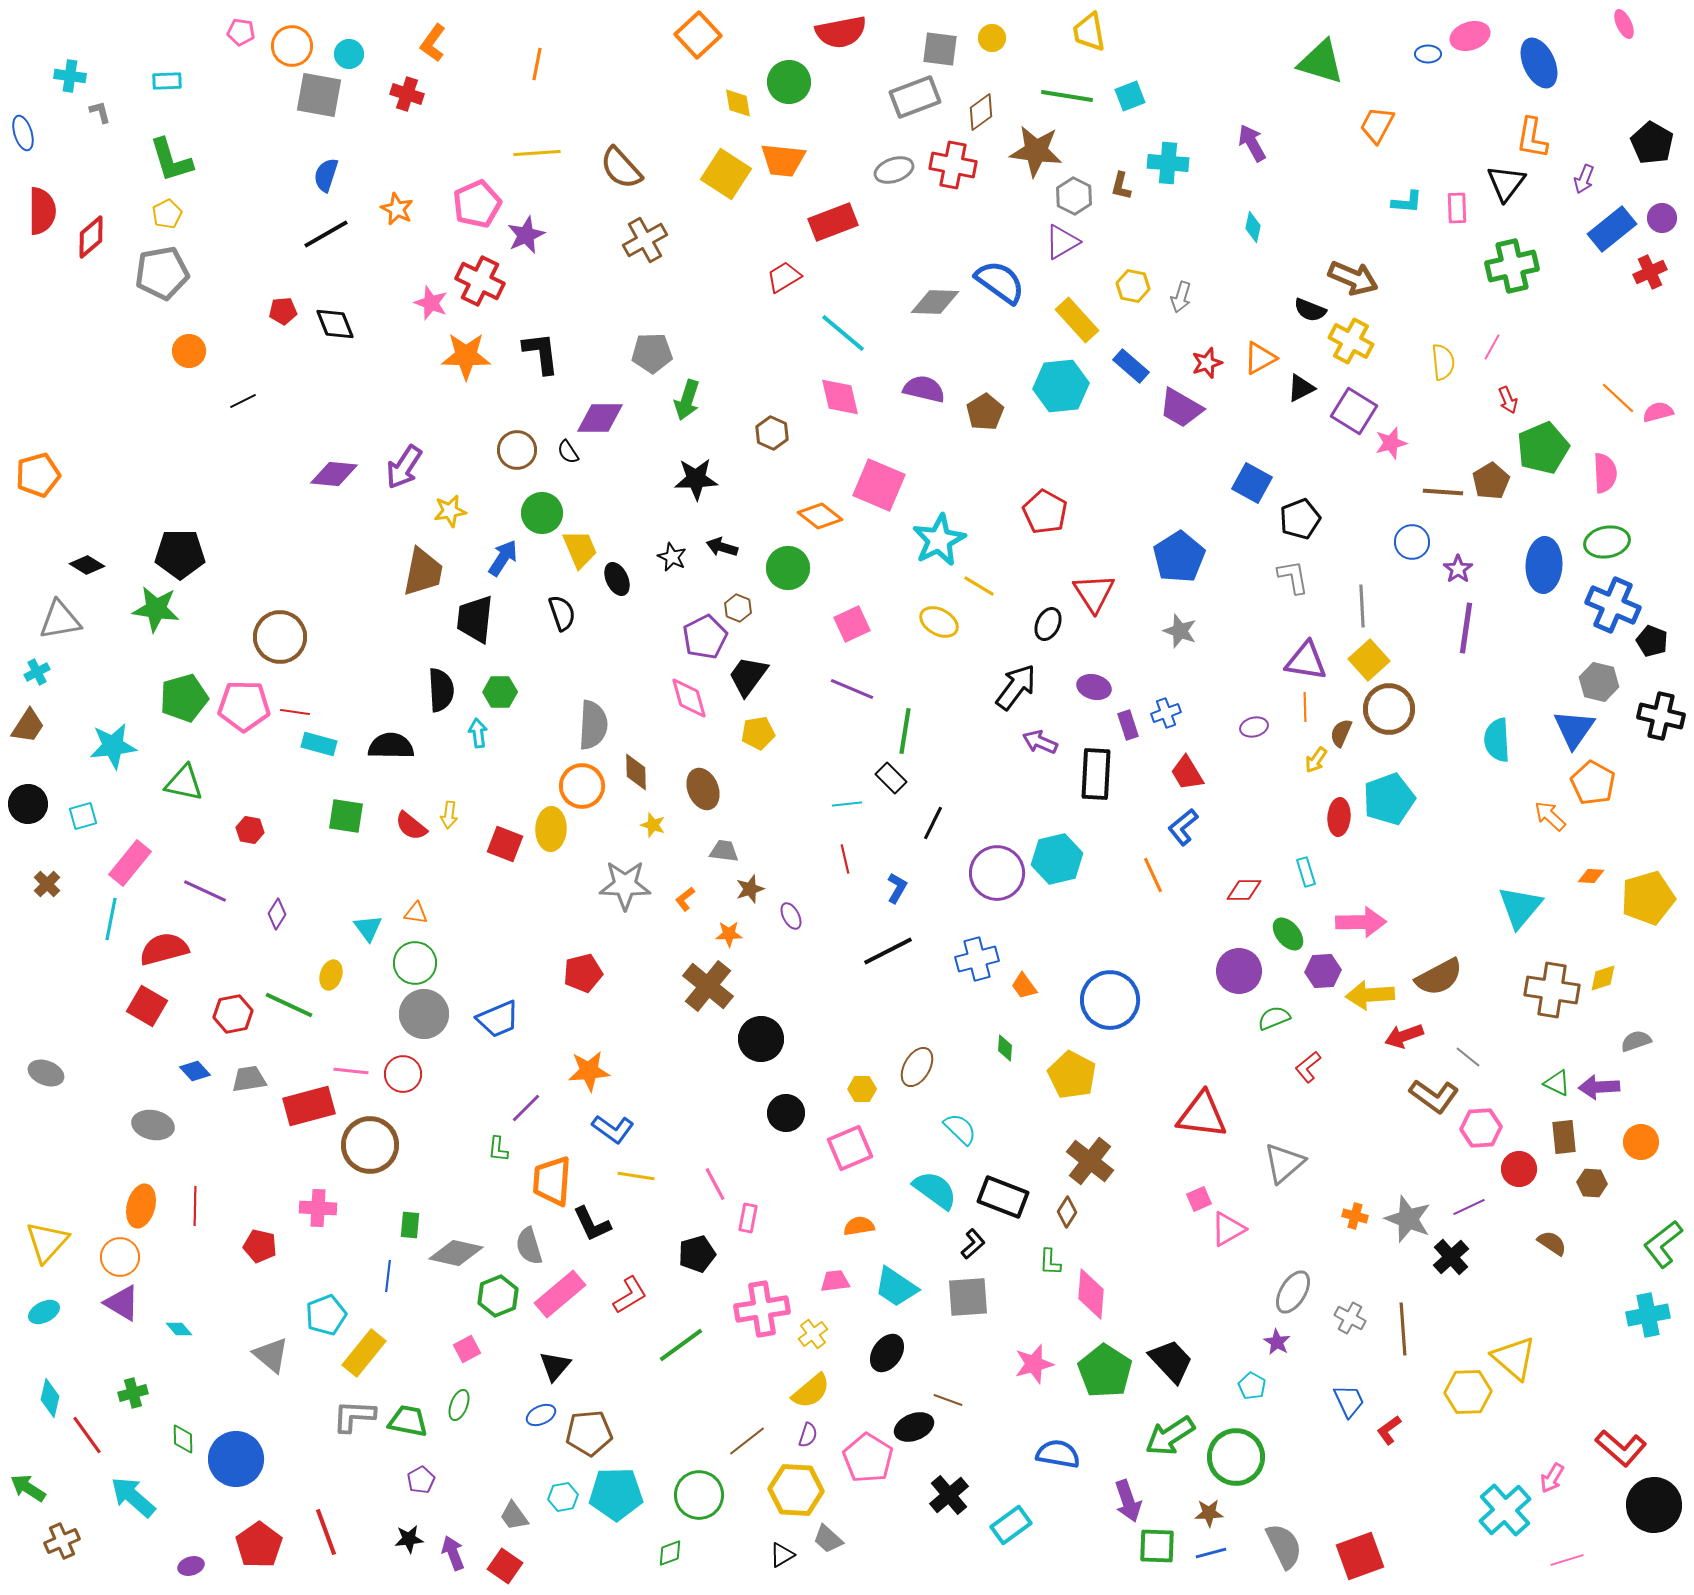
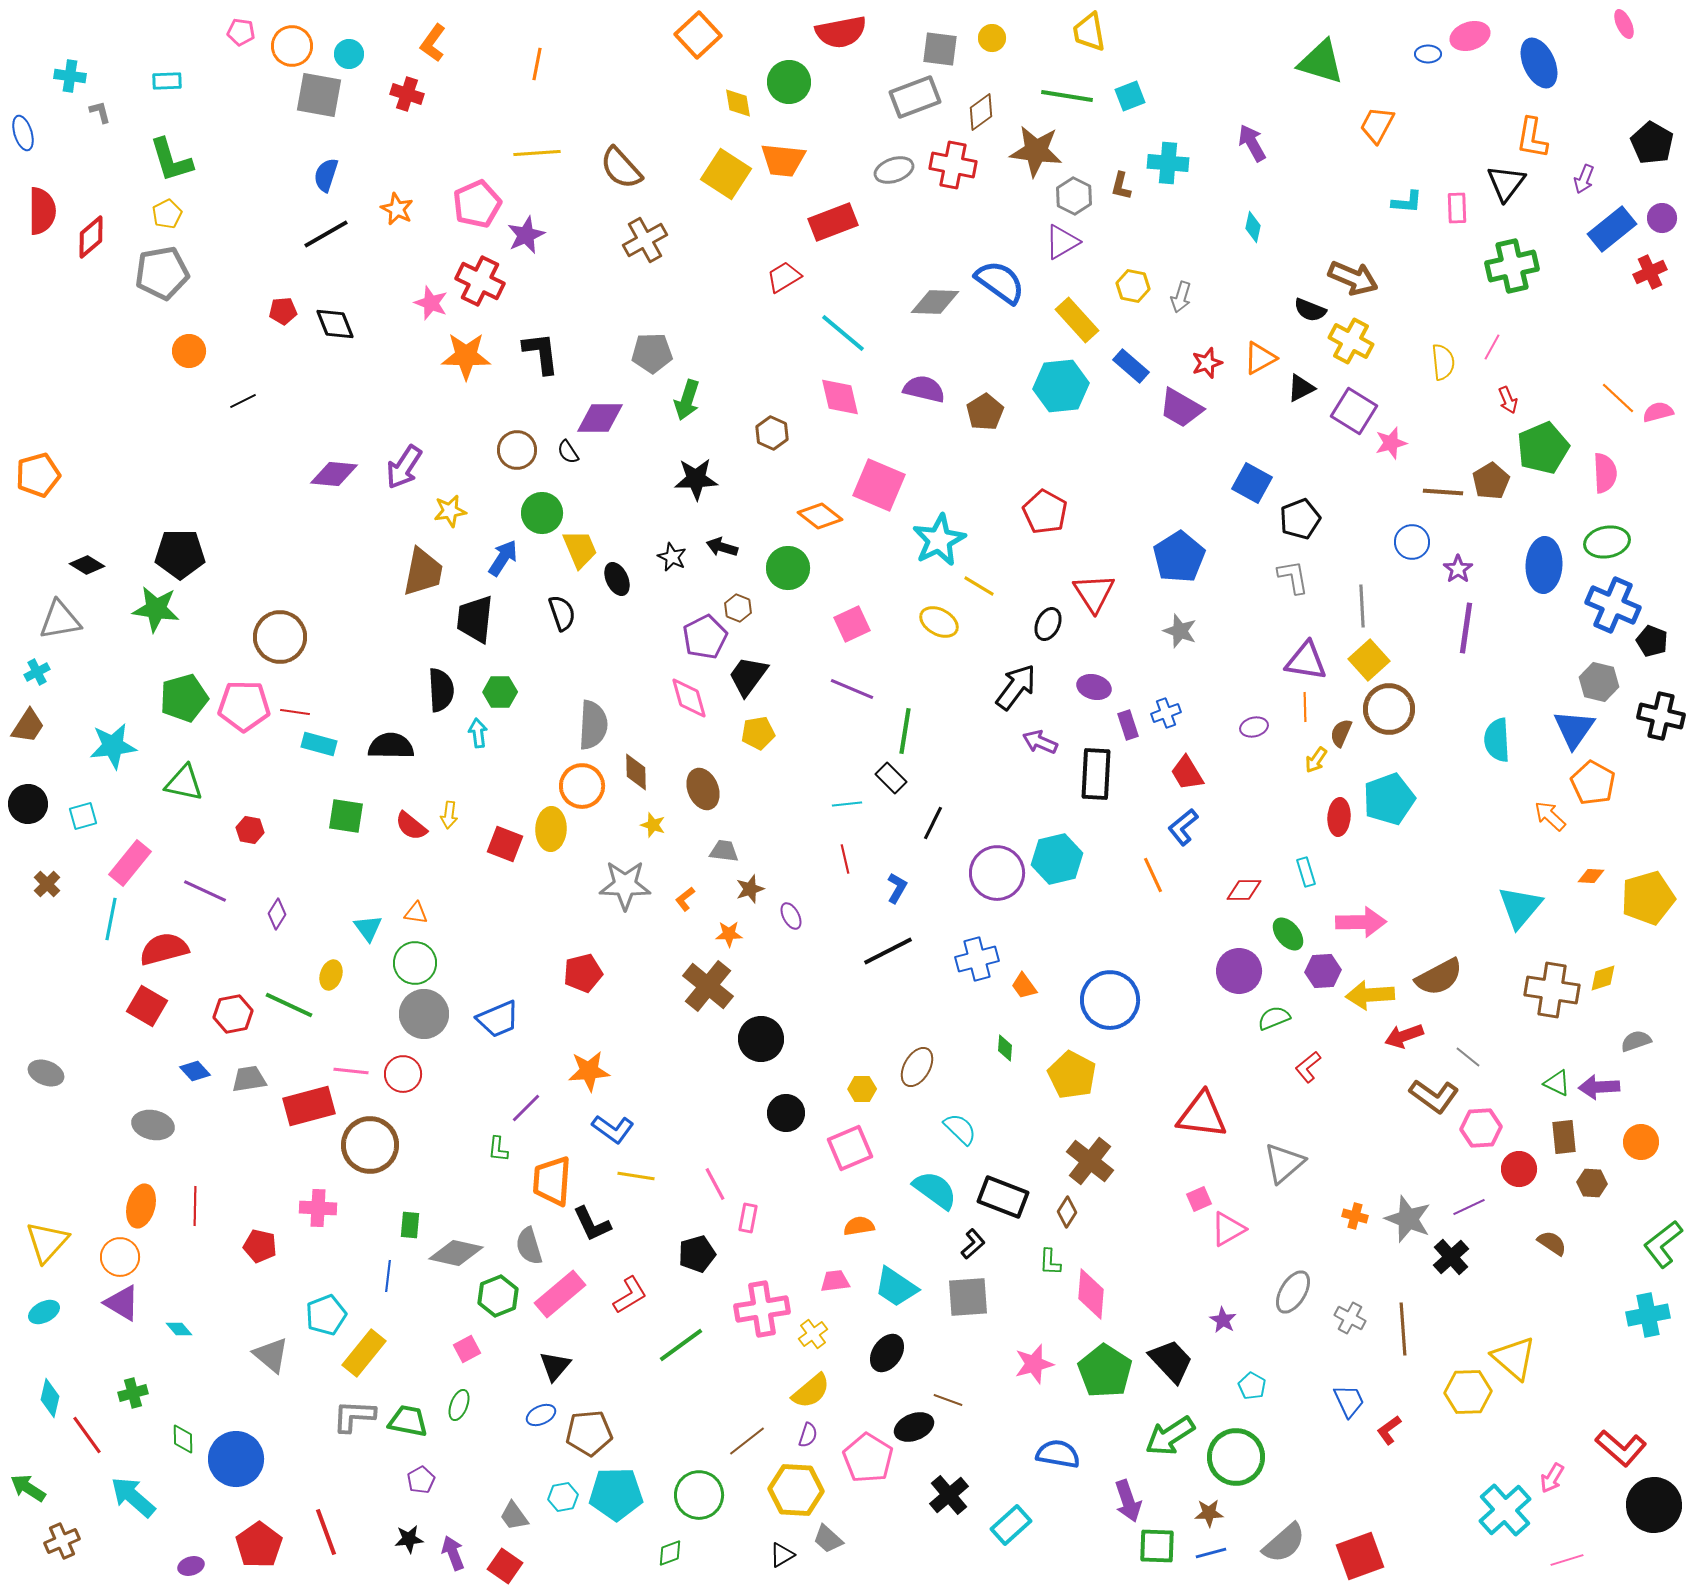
purple star at (1277, 1342): moved 54 px left, 22 px up
cyan rectangle at (1011, 1525): rotated 6 degrees counterclockwise
gray semicircle at (1284, 1546): moved 3 px up; rotated 75 degrees clockwise
